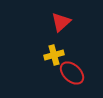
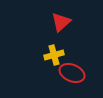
red ellipse: rotated 20 degrees counterclockwise
